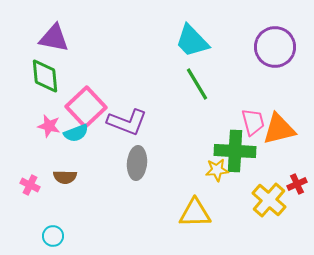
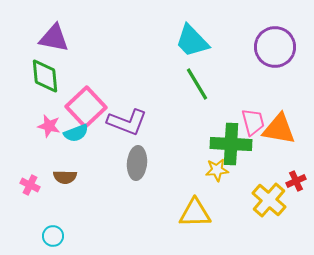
orange triangle: rotated 24 degrees clockwise
green cross: moved 4 px left, 7 px up
red cross: moved 1 px left, 3 px up
